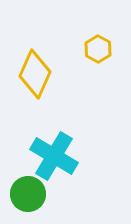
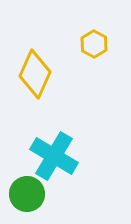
yellow hexagon: moved 4 px left, 5 px up
green circle: moved 1 px left
